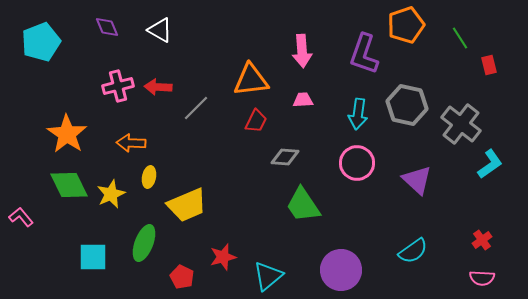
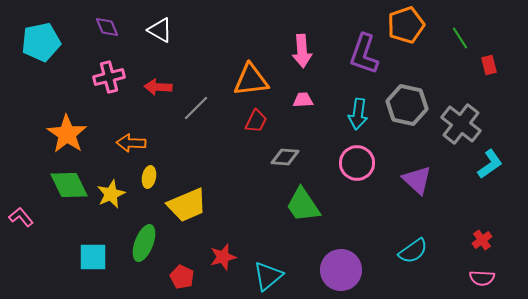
cyan pentagon: rotated 9 degrees clockwise
pink cross: moved 9 px left, 9 px up
